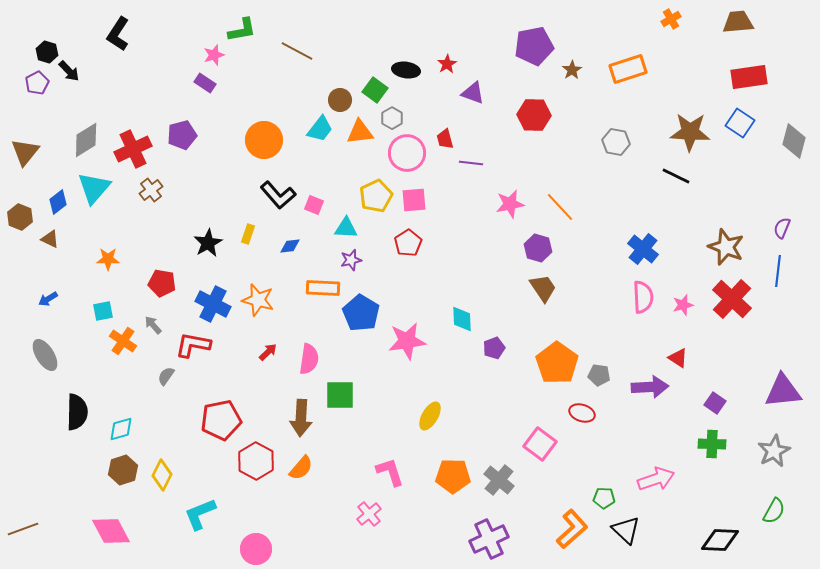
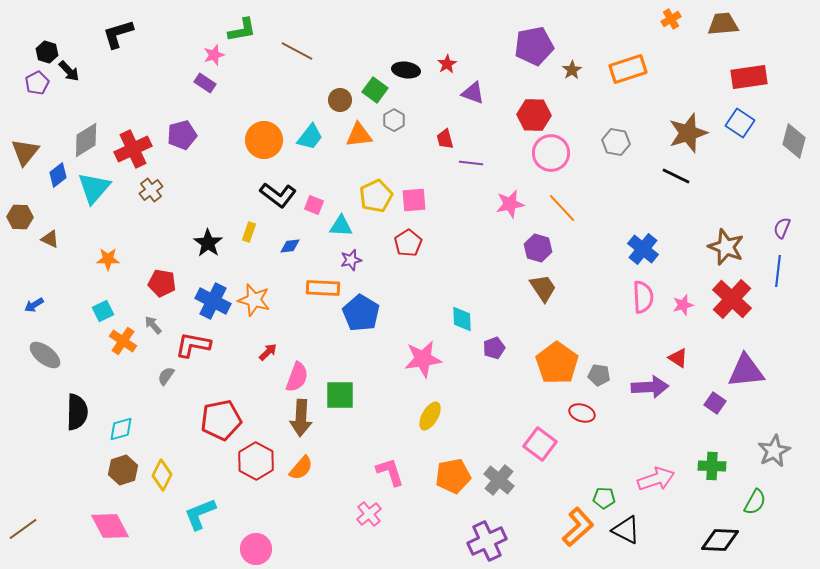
brown trapezoid at (738, 22): moved 15 px left, 2 px down
black L-shape at (118, 34): rotated 40 degrees clockwise
gray hexagon at (392, 118): moved 2 px right, 2 px down
cyan trapezoid at (320, 129): moved 10 px left, 8 px down
orange triangle at (360, 132): moved 1 px left, 3 px down
brown star at (690, 132): moved 2 px left, 1 px down; rotated 21 degrees counterclockwise
pink circle at (407, 153): moved 144 px right
black L-shape at (278, 195): rotated 12 degrees counterclockwise
blue diamond at (58, 202): moved 27 px up
orange line at (560, 207): moved 2 px right, 1 px down
brown hexagon at (20, 217): rotated 20 degrees counterclockwise
cyan triangle at (346, 228): moved 5 px left, 2 px up
yellow rectangle at (248, 234): moved 1 px right, 2 px up
black star at (208, 243): rotated 8 degrees counterclockwise
blue arrow at (48, 299): moved 14 px left, 6 px down
orange star at (258, 300): moved 4 px left
blue cross at (213, 304): moved 3 px up
cyan square at (103, 311): rotated 15 degrees counterclockwise
pink star at (407, 341): moved 16 px right, 18 px down
gray ellipse at (45, 355): rotated 20 degrees counterclockwise
pink semicircle at (309, 359): moved 12 px left, 18 px down; rotated 12 degrees clockwise
purple triangle at (783, 391): moved 37 px left, 20 px up
green cross at (712, 444): moved 22 px down
orange pentagon at (453, 476): rotated 12 degrees counterclockwise
green semicircle at (774, 511): moved 19 px left, 9 px up
brown line at (23, 529): rotated 16 degrees counterclockwise
orange L-shape at (572, 529): moved 6 px right, 2 px up
black triangle at (626, 530): rotated 16 degrees counterclockwise
pink diamond at (111, 531): moved 1 px left, 5 px up
purple cross at (489, 539): moved 2 px left, 2 px down
